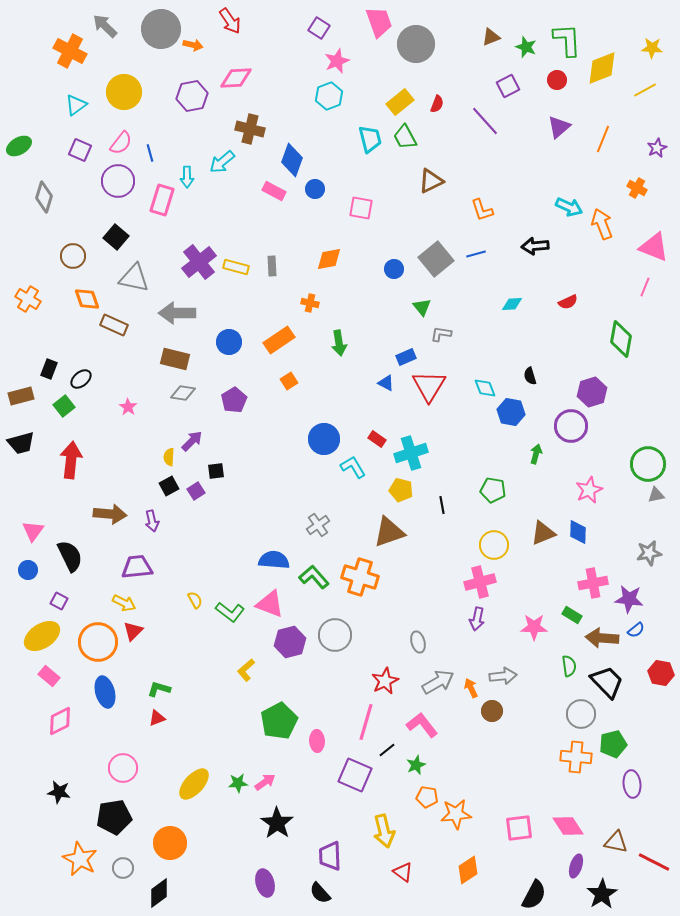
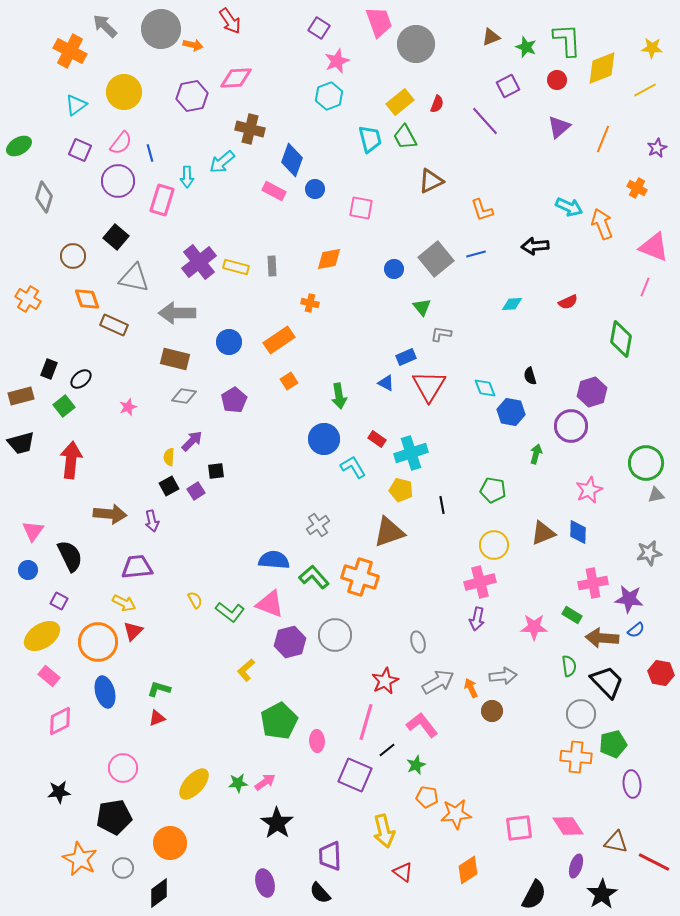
green arrow at (339, 343): moved 53 px down
gray diamond at (183, 393): moved 1 px right, 3 px down
pink star at (128, 407): rotated 18 degrees clockwise
green circle at (648, 464): moved 2 px left, 1 px up
black star at (59, 792): rotated 15 degrees counterclockwise
